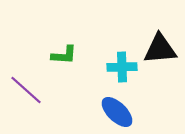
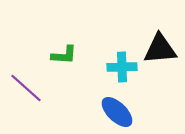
purple line: moved 2 px up
